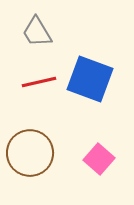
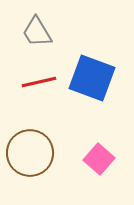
blue square: moved 2 px right, 1 px up
